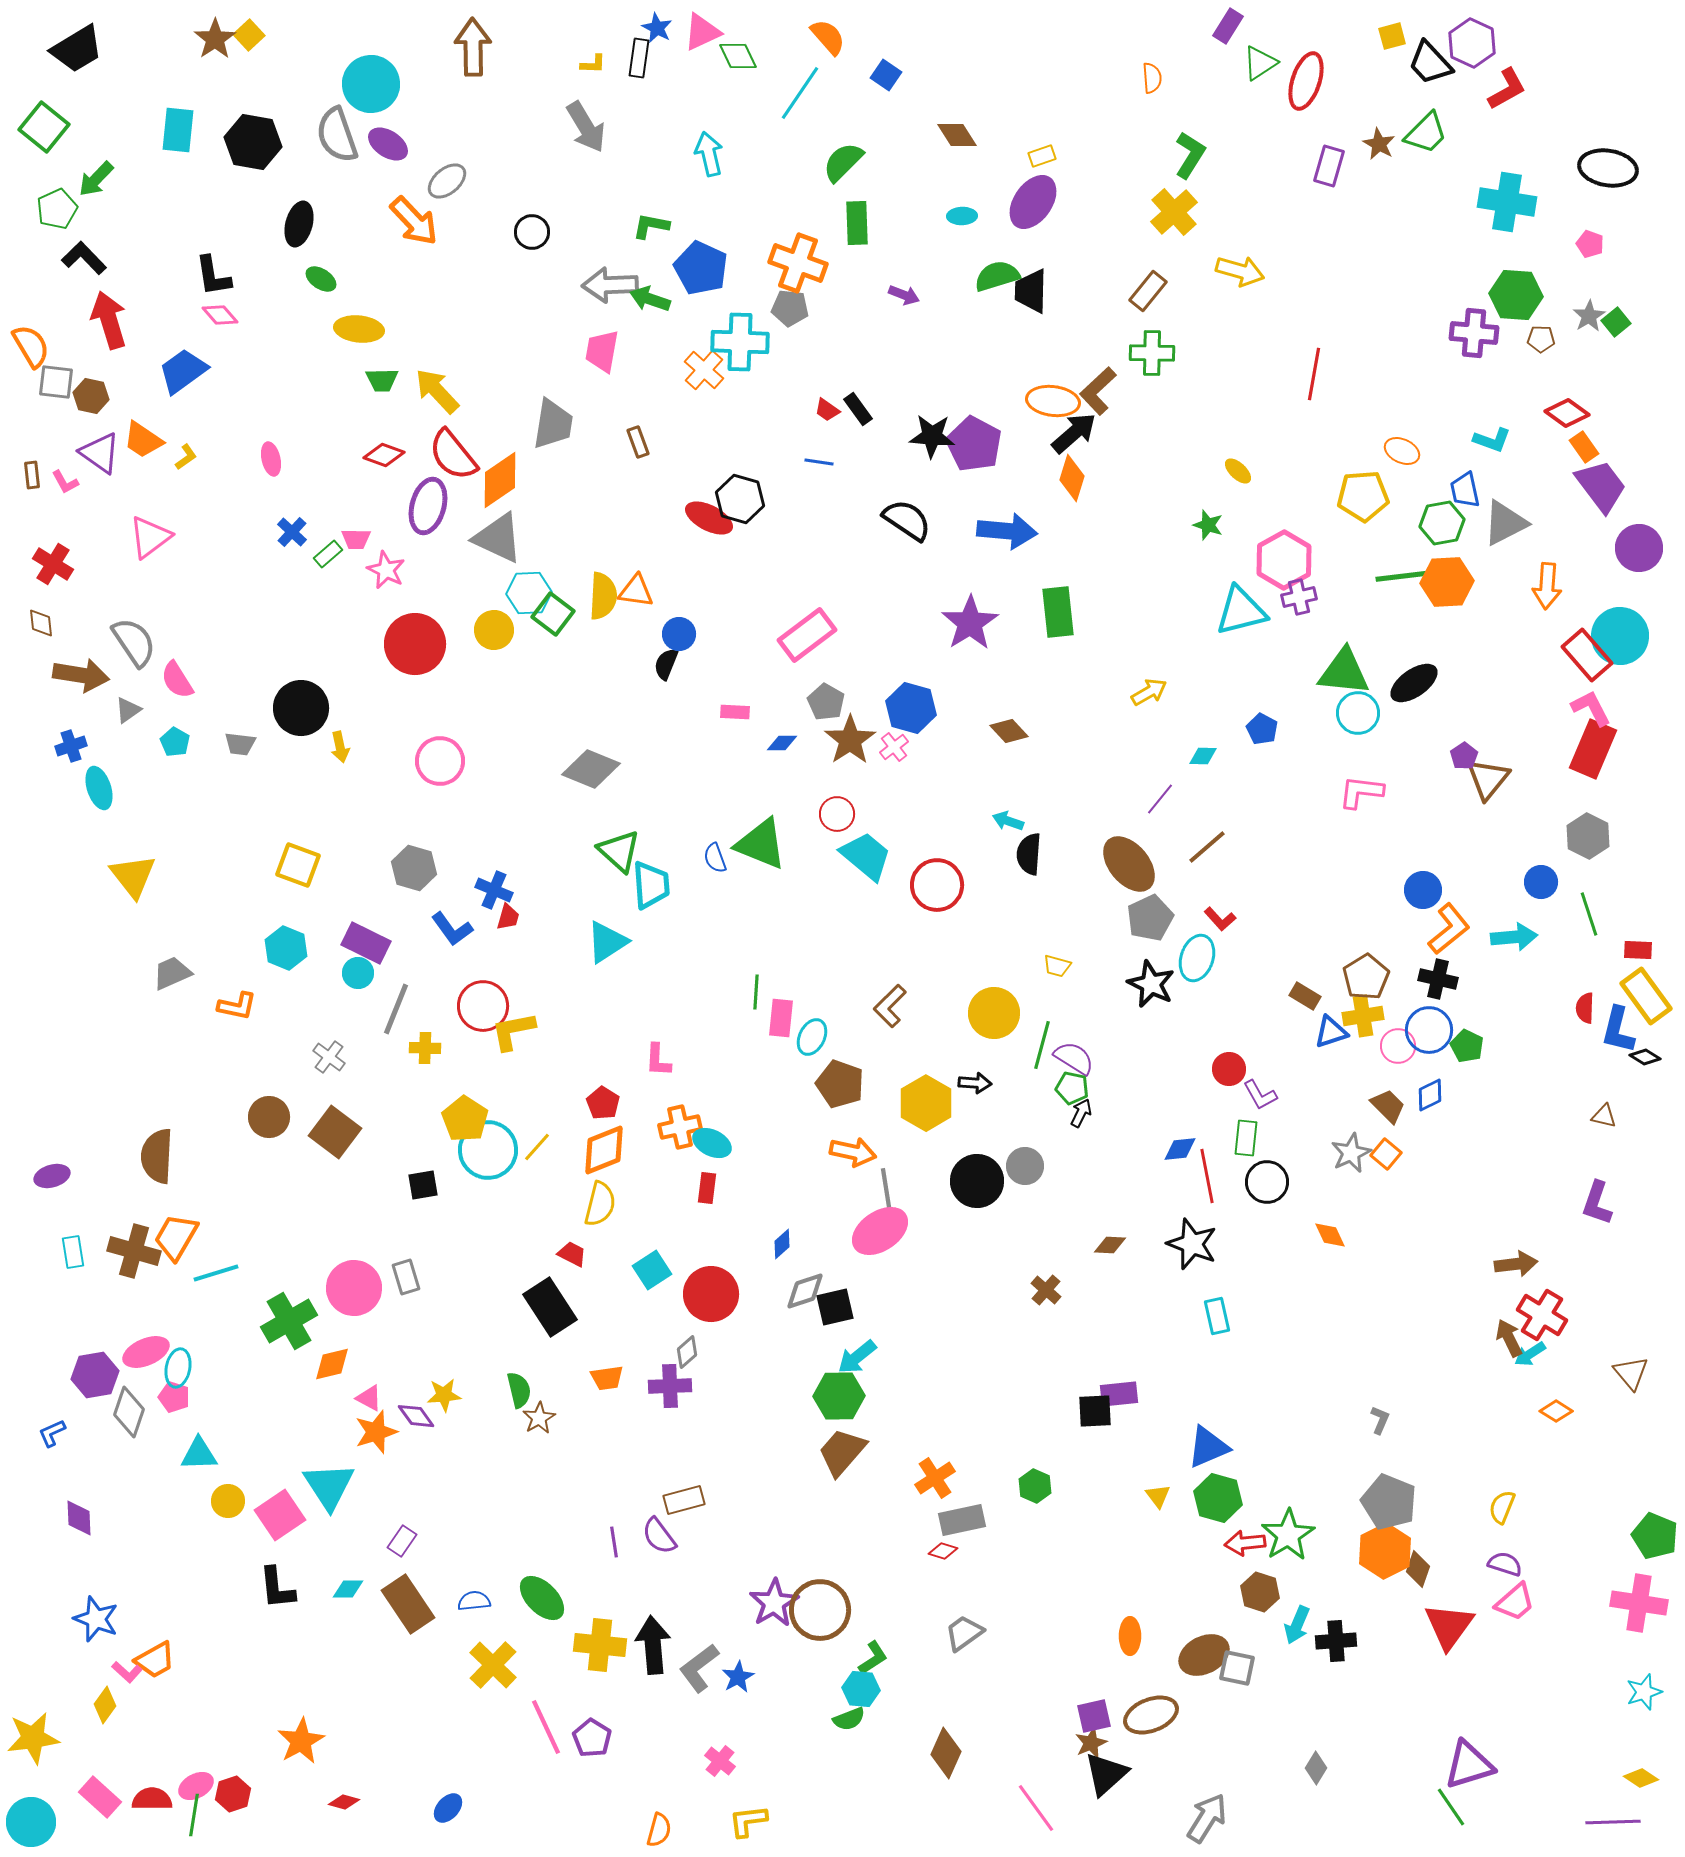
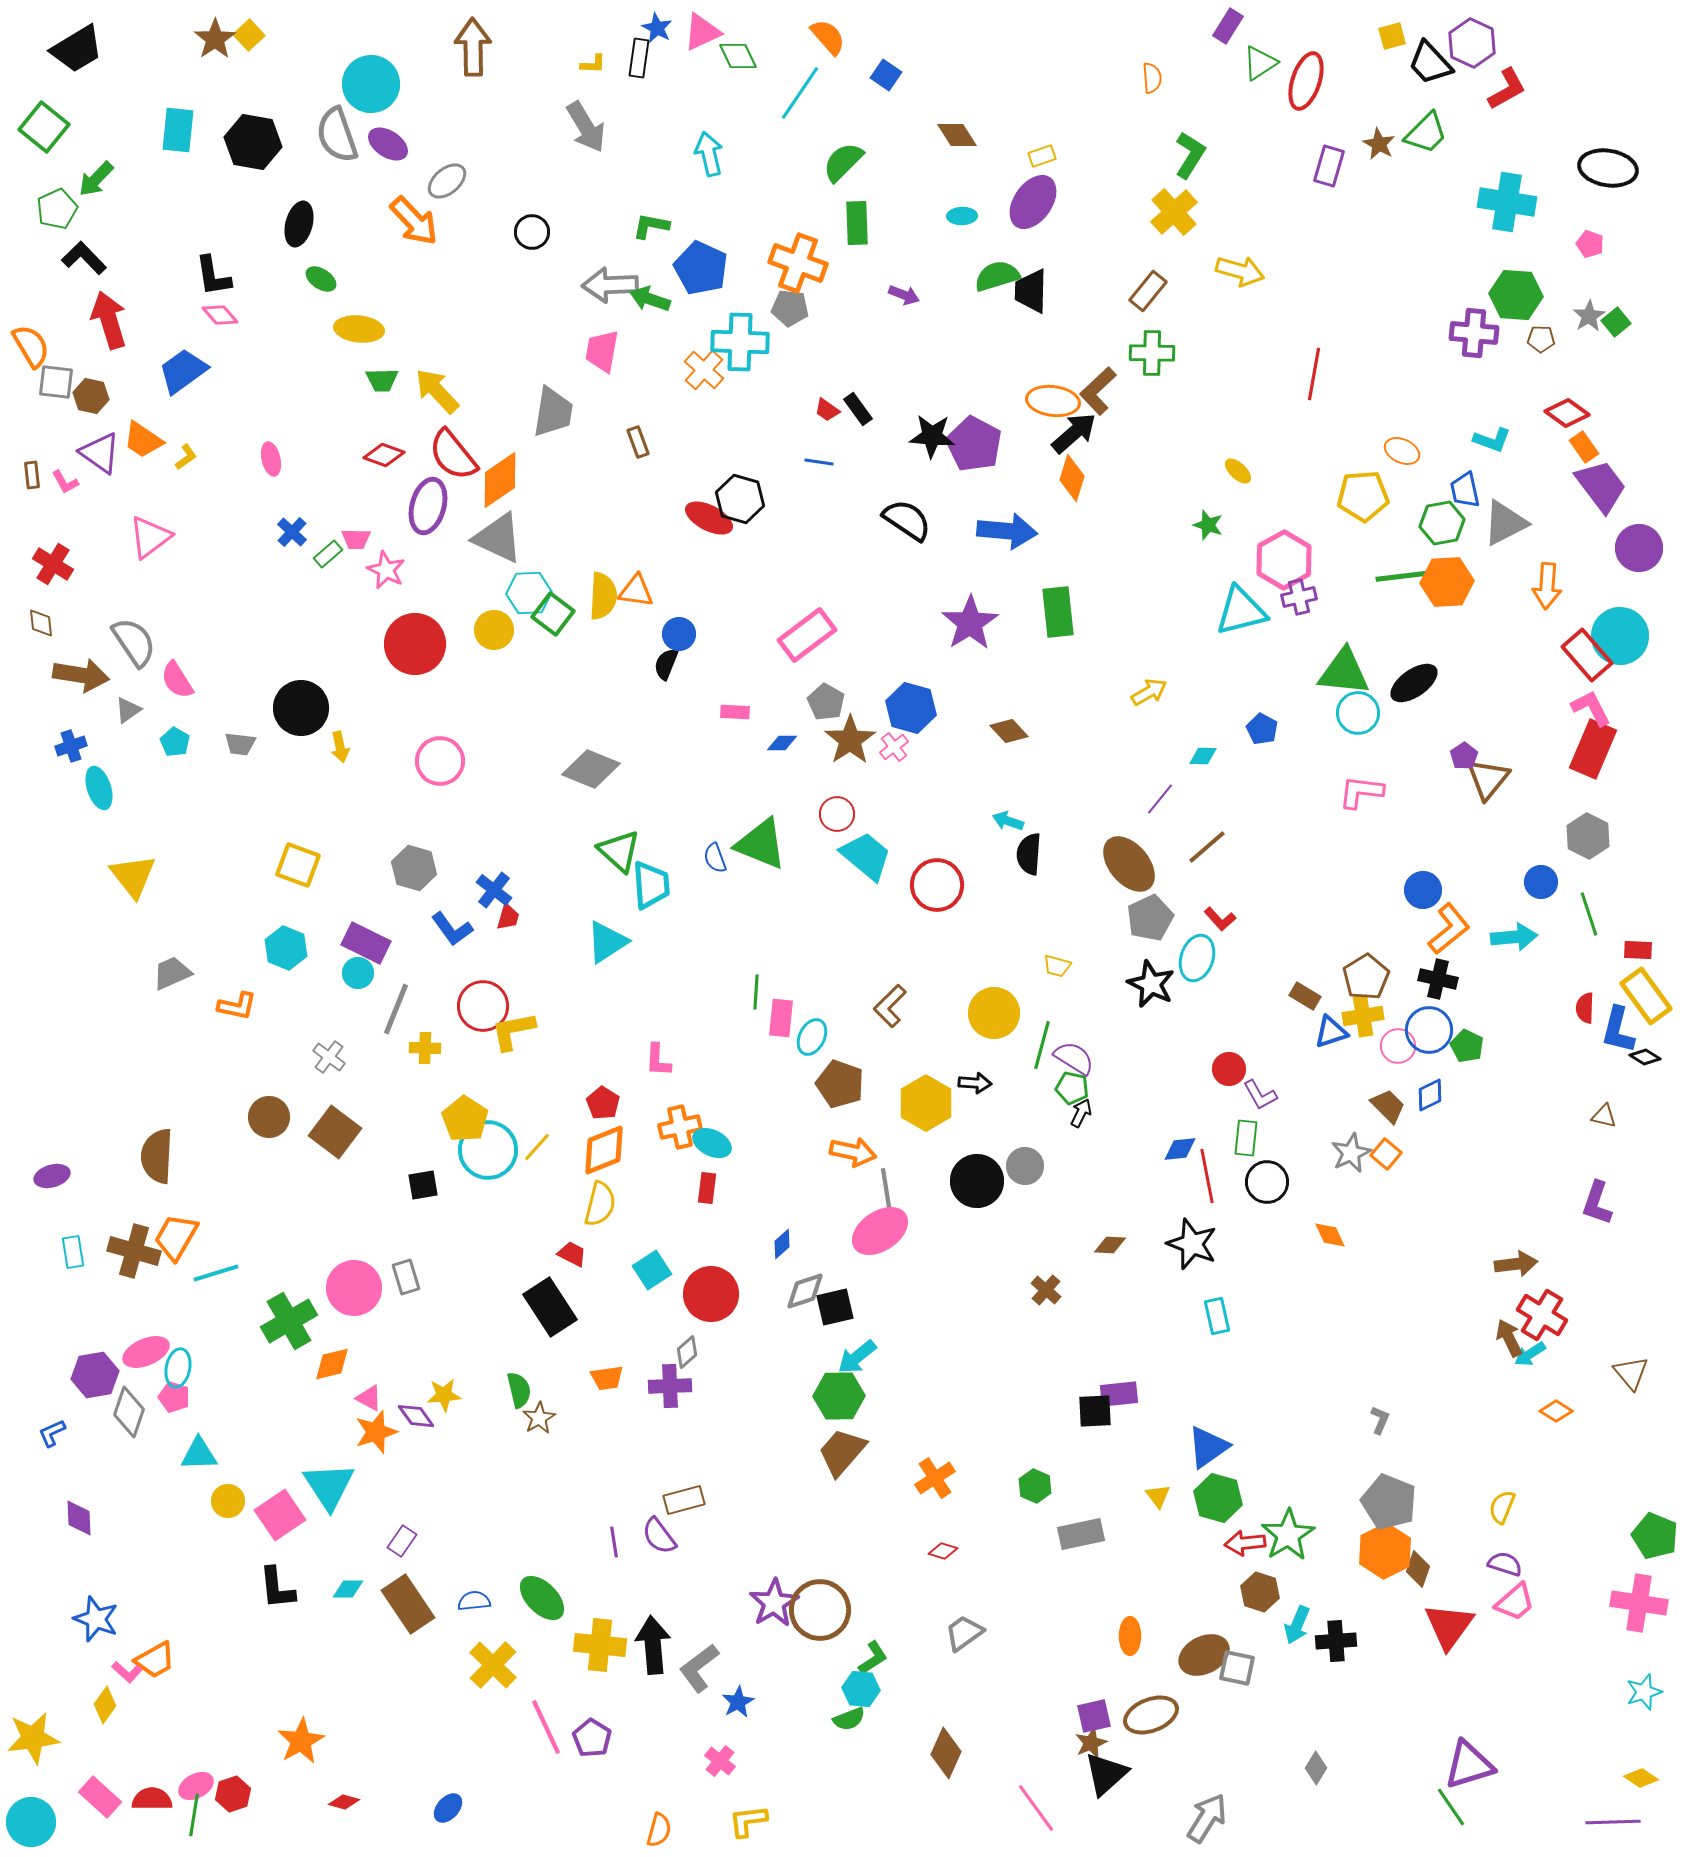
gray trapezoid at (553, 424): moved 12 px up
blue cross at (494, 890): rotated 15 degrees clockwise
blue triangle at (1208, 1447): rotated 12 degrees counterclockwise
gray rectangle at (962, 1520): moved 119 px right, 14 px down
blue star at (738, 1677): moved 25 px down
